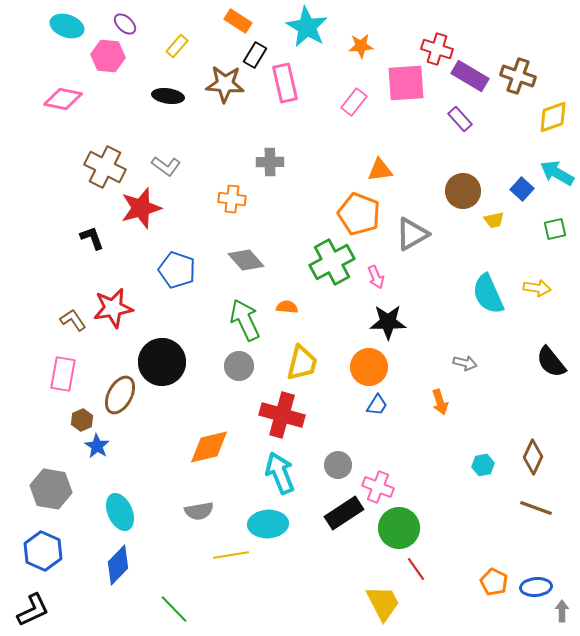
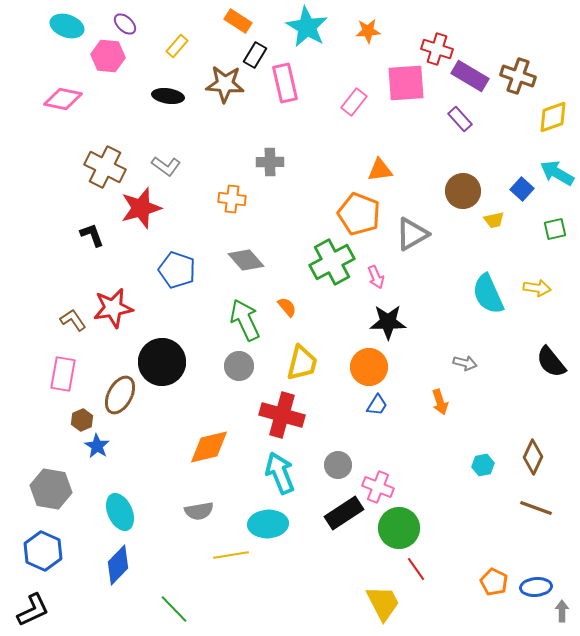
orange star at (361, 46): moved 7 px right, 15 px up
black L-shape at (92, 238): moved 3 px up
orange semicircle at (287, 307): rotated 45 degrees clockwise
